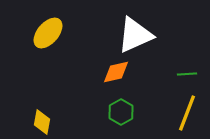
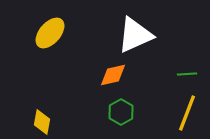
yellow ellipse: moved 2 px right
orange diamond: moved 3 px left, 3 px down
